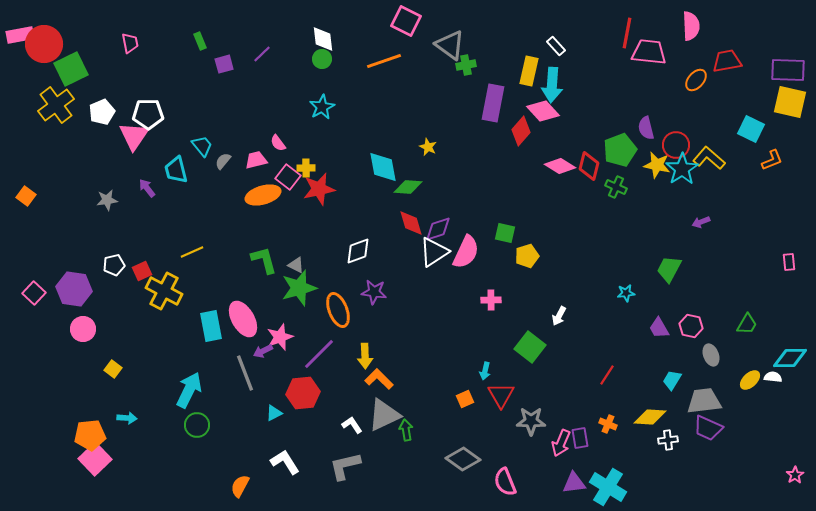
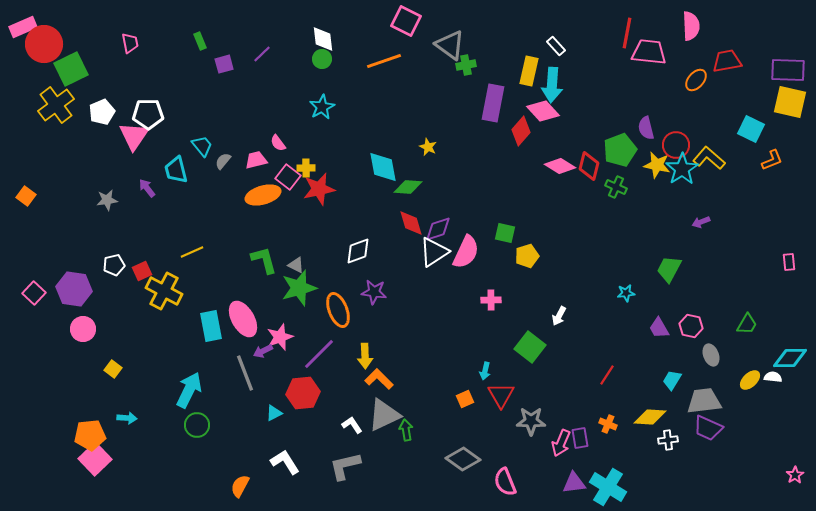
pink rectangle at (20, 35): moved 3 px right, 8 px up; rotated 12 degrees counterclockwise
